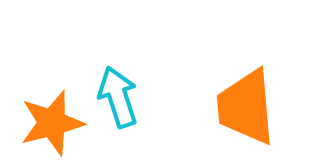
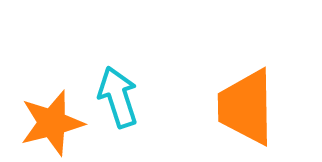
orange trapezoid: rotated 4 degrees clockwise
